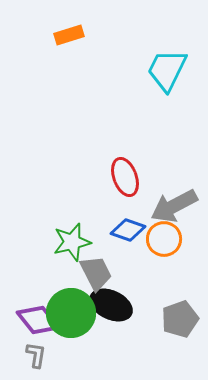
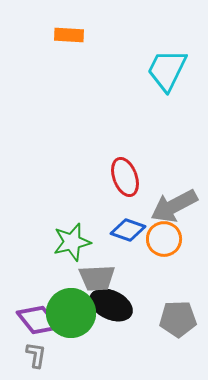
orange rectangle: rotated 20 degrees clockwise
gray trapezoid: moved 1 px right, 5 px down; rotated 114 degrees clockwise
gray pentagon: moved 2 px left; rotated 18 degrees clockwise
